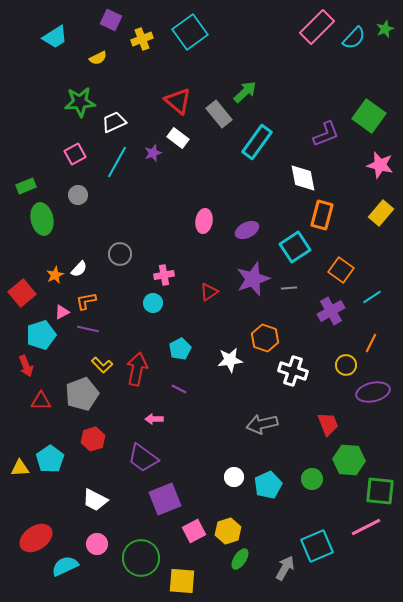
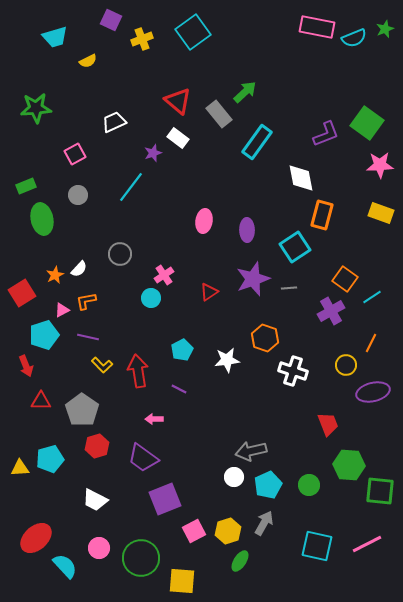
pink rectangle at (317, 27): rotated 56 degrees clockwise
cyan square at (190, 32): moved 3 px right
cyan trapezoid at (55, 37): rotated 16 degrees clockwise
cyan semicircle at (354, 38): rotated 25 degrees clockwise
yellow semicircle at (98, 58): moved 10 px left, 3 px down
green star at (80, 102): moved 44 px left, 6 px down
green square at (369, 116): moved 2 px left, 7 px down
cyan line at (117, 162): moved 14 px right, 25 px down; rotated 8 degrees clockwise
pink star at (380, 165): rotated 16 degrees counterclockwise
white diamond at (303, 178): moved 2 px left
yellow rectangle at (381, 213): rotated 70 degrees clockwise
purple ellipse at (247, 230): rotated 65 degrees counterclockwise
orange square at (341, 270): moved 4 px right, 9 px down
pink cross at (164, 275): rotated 24 degrees counterclockwise
red square at (22, 293): rotated 8 degrees clockwise
cyan circle at (153, 303): moved 2 px left, 5 px up
pink triangle at (62, 312): moved 2 px up
purple line at (88, 329): moved 8 px down
cyan pentagon at (41, 335): moved 3 px right
cyan pentagon at (180, 349): moved 2 px right, 1 px down
white star at (230, 360): moved 3 px left
red arrow at (137, 369): moved 1 px right, 2 px down; rotated 20 degrees counterclockwise
gray pentagon at (82, 394): moved 16 px down; rotated 16 degrees counterclockwise
gray arrow at (262, 424): moved 11 px left, 27 px down
red hexagon at (93, 439): moved 4 px right, 7 px down
cyan pentagon at (50, 459): rotated 20 degrees clockwise
green hexagon at (349, 460): moved 5 px down
green circle at (312, 479): moved 3 px left, 6 px down
pink line at (366, 527): moved 1 px right, 17 px down
red ellipse at (36, 538): rotated 8 degrees counterclockwise
pink circle at (97, 544): moved 2 px right, 4 px down
cyan square at (317, 546): rotated 36 degrees clockwise
green ellipse at (240, 559): moved 2 px down
cyan semicircle at (65, 566): rotated 72 degrees clockwise
gray arrow at (285, 568): moved 21 px left, 45 px up
